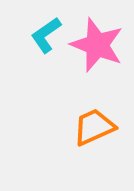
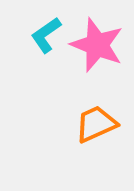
orange trapezoid: moved 2 px right, 3 px up
